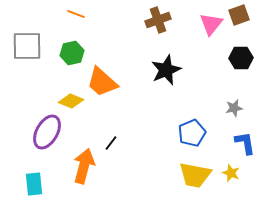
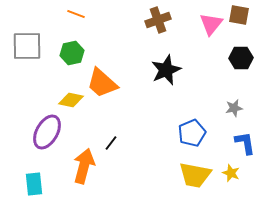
brown square: rotated 30 degrees clockwise
orange trapezoid: moved 1 px down
yellow diamond: moved 1 px up; rotated 10 degrees counterclockwise
